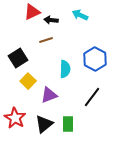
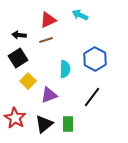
red triangle: moved 16 px right, 8 px down
black arrow: moved 32 px left, 15 px down
